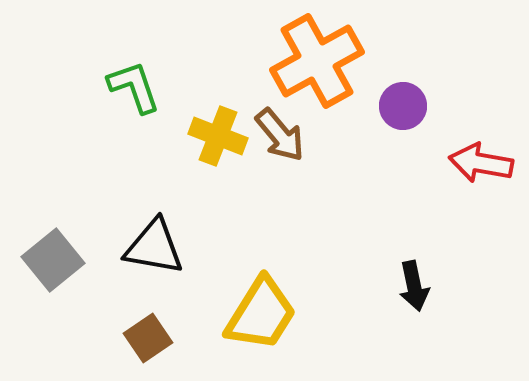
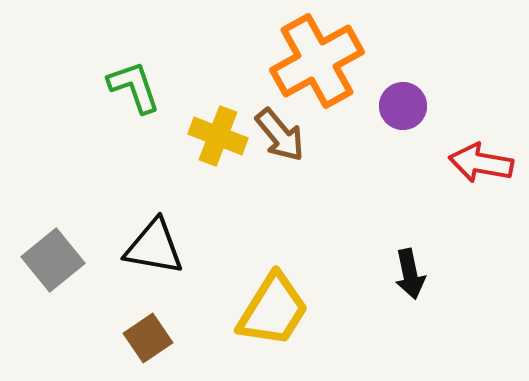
black arrow: moved 4 px left, 12 px up
yellow trapezoid: moved 12 px right, 4 px up
